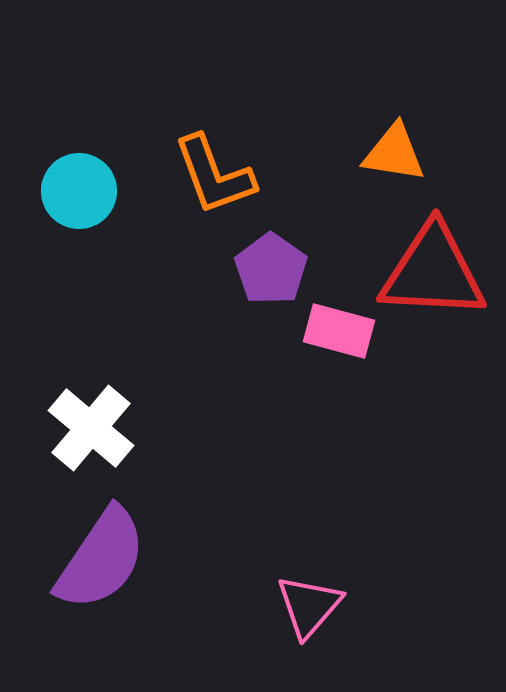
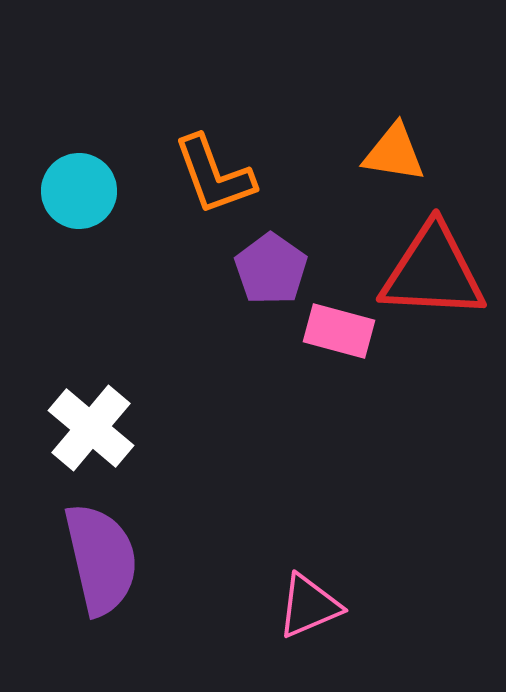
purple semicircle: rotated 47 degrees counterclockwise
pink triangle: rotated 26 degrees clockwise
